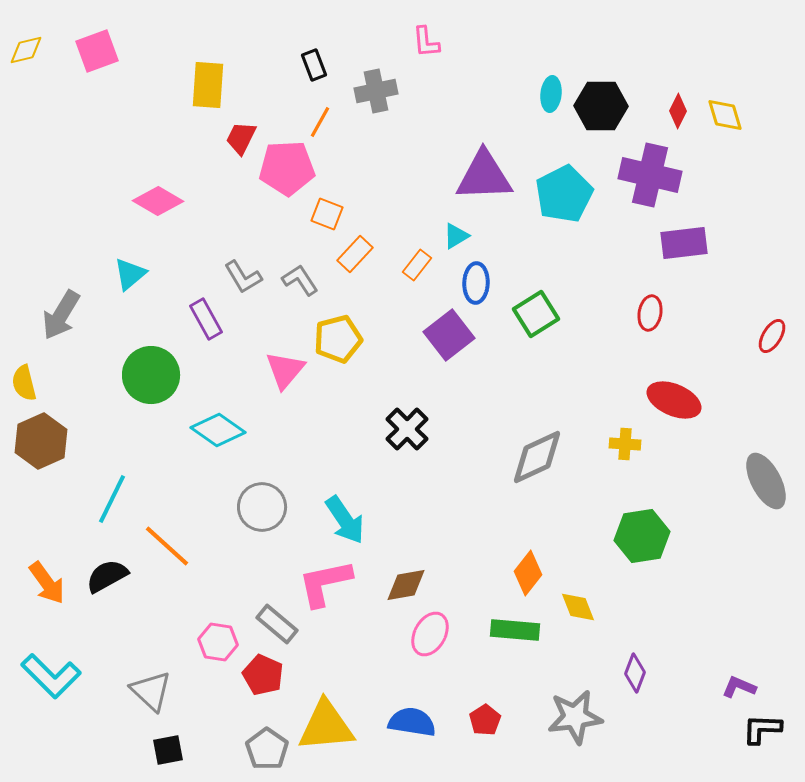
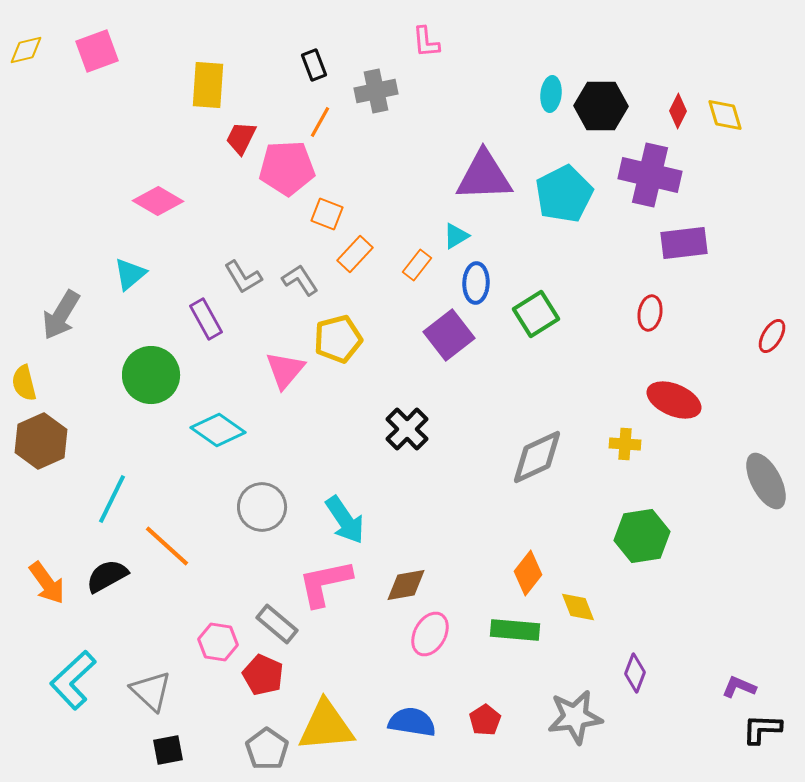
cyan L-shape at (51, 676): moved 22 px right, 4 px down; rotated 92 degrees clockwise
